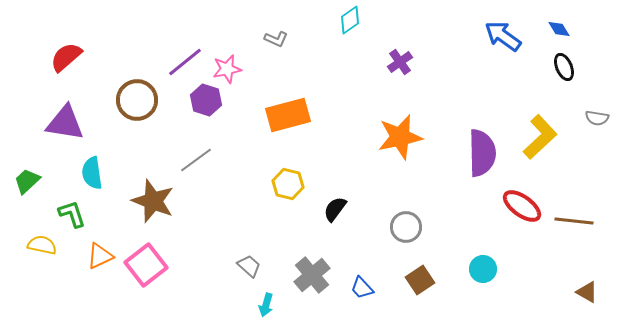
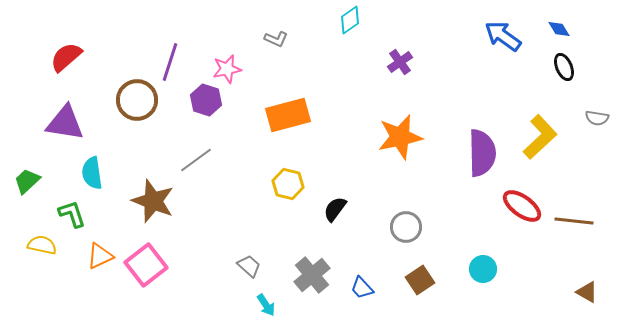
purple line: moved 15 px left; rotated 33 degrees counterclockwise
cyan arrow: rotated 50 degrees counterclockwise
